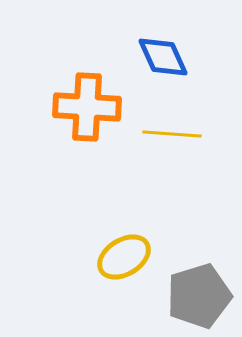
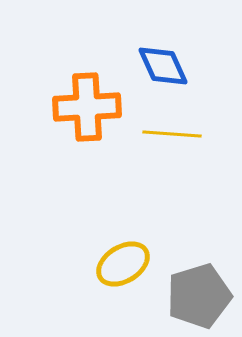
blue diamond: moved 9 px down
orange cross: rotated 6 degrees counterclockwise
yellow ellipse: moved 1 px left, 7 px down
